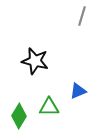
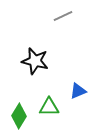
gray line: moved 19 px left; rotated 48 degrees clockwise
